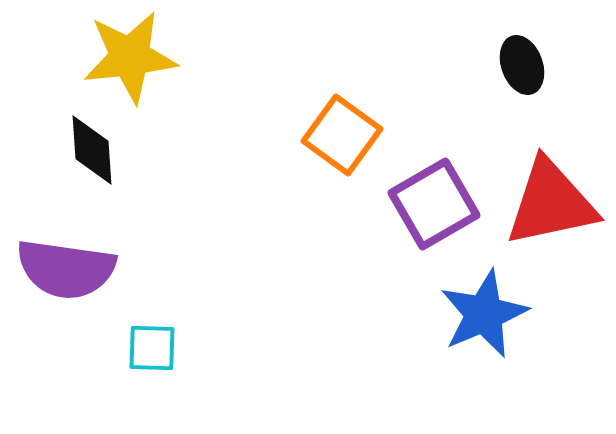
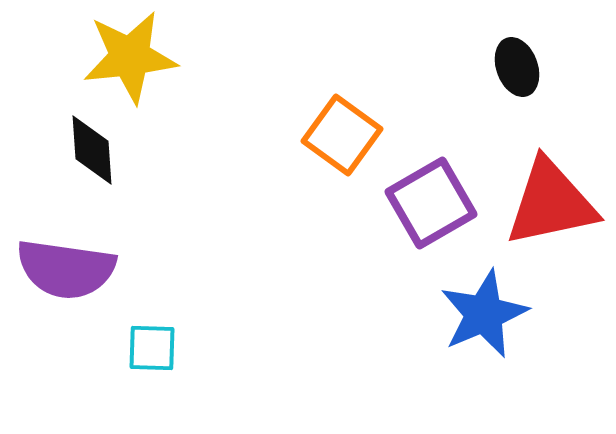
black ellipse: moved 5 px left, 2 px down
purple square: moved 3 px left, 1 px up
